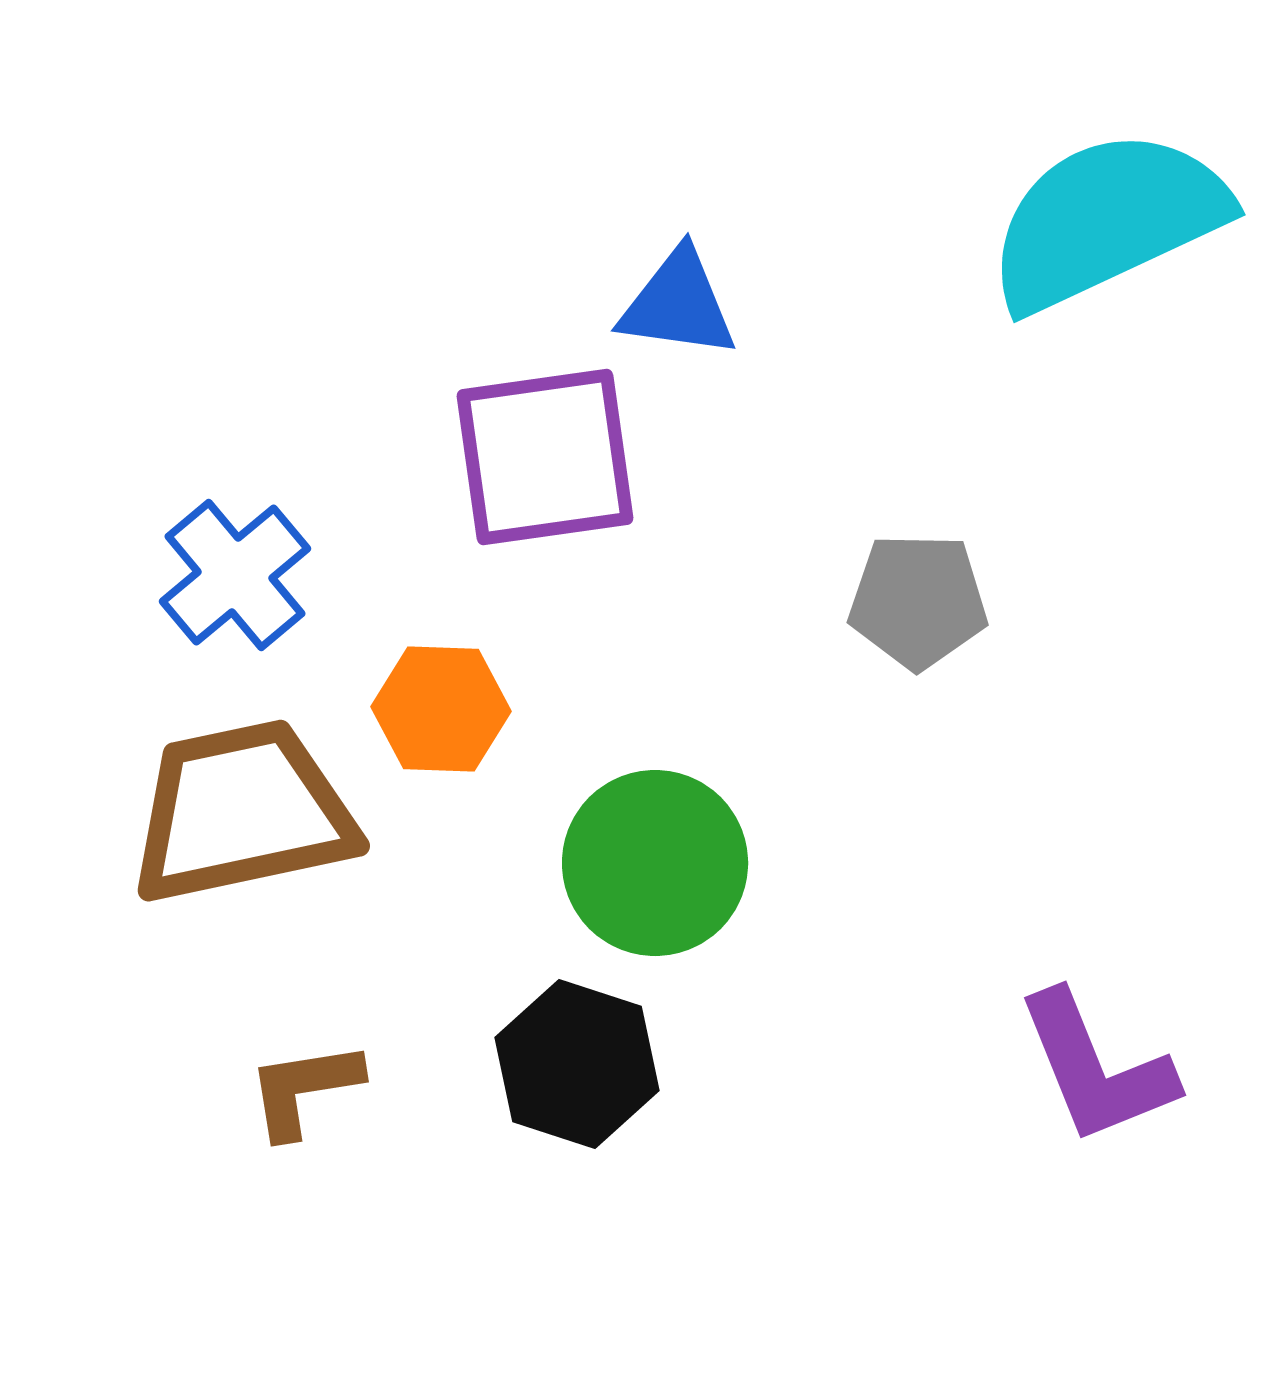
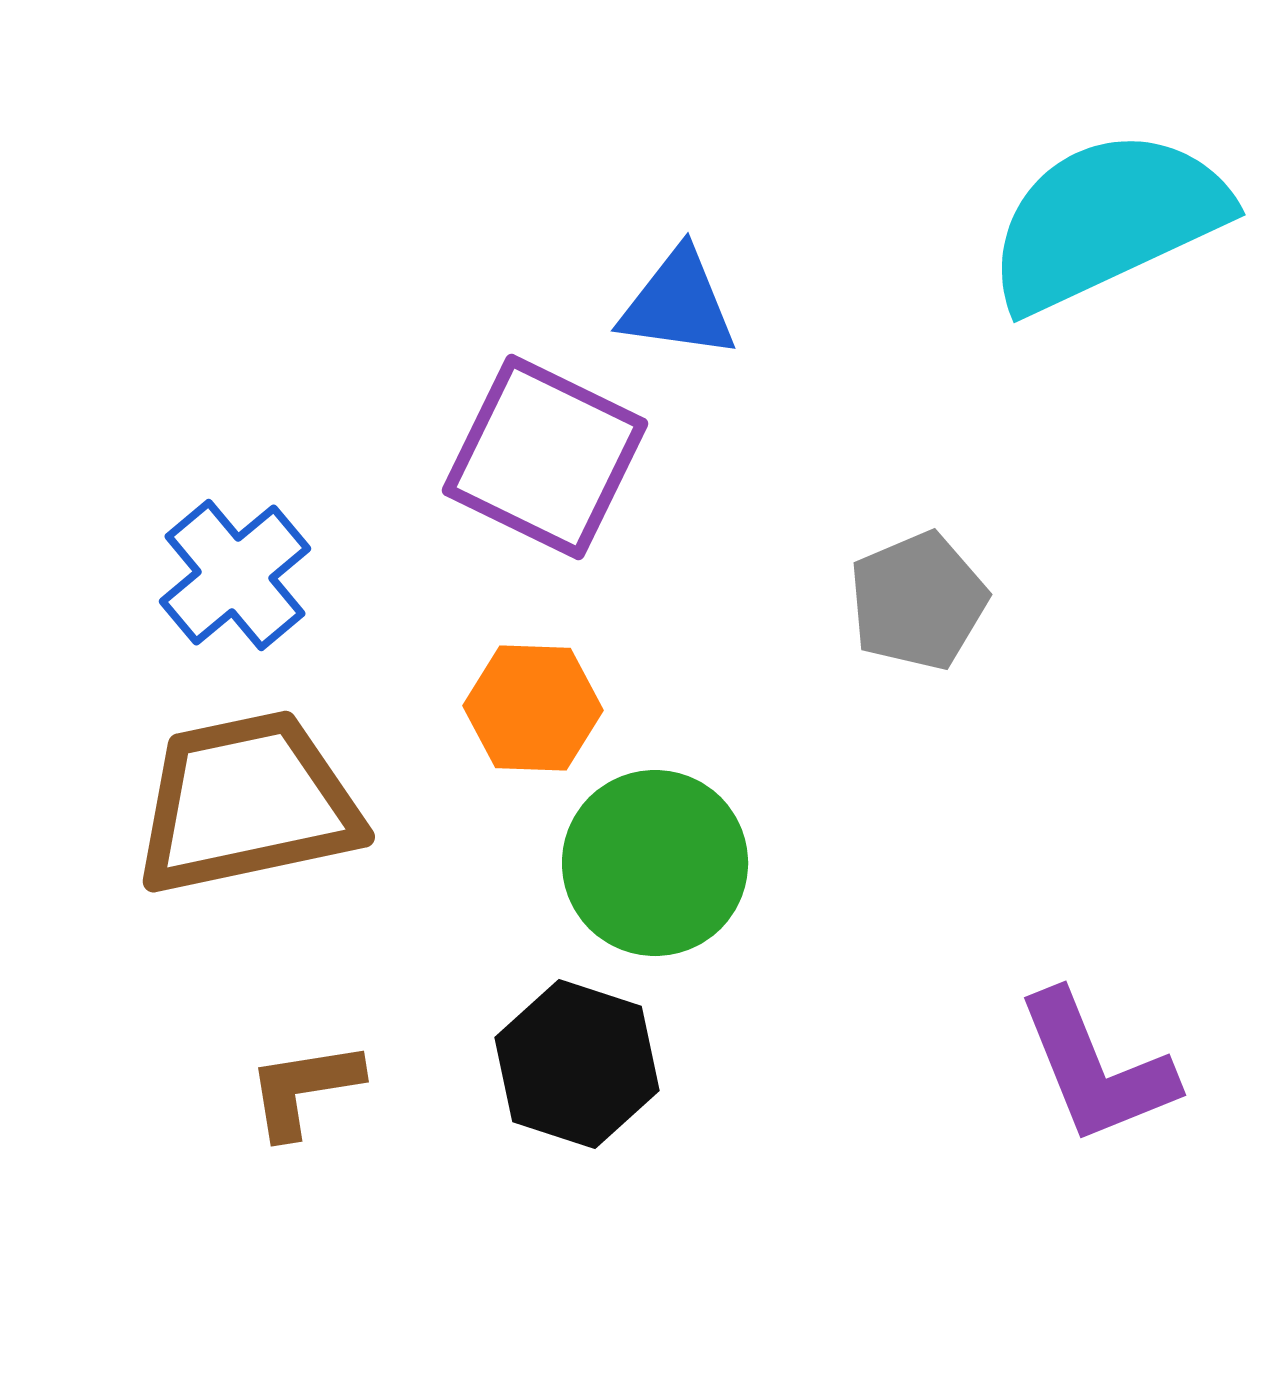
purple square: rotated 34 degrees clockwise
gray pentagon: rotated 24 degrees counterclockwise
orange hexagon: moved 92 px right, 1 px up
brown trapezoid: moved 5 px right, 9 px up
